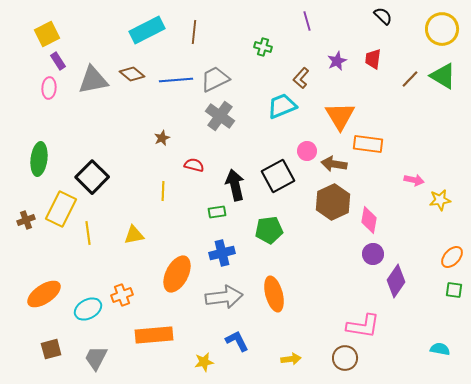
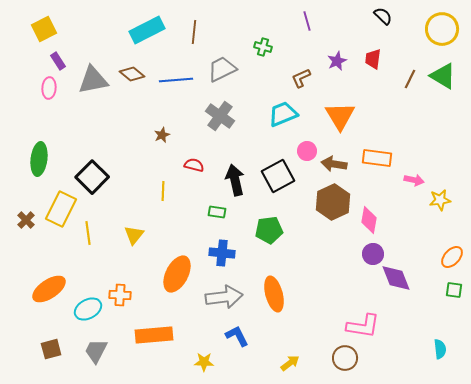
yellow square at (47, 34): moved 3 px left, 5 px up
brown L-shape at (301, 78): rotated 25 degrees clockwise
gray trapezoid at (215, 79): moved 7 px right, 10 px up
brown line at (410, 79): rotated 18 degrees counterclockwise
cyan trapezoid at (282, 106): moved 1 px right, 8 px down
brown star at (162, 138): moved 3 px up
orange rectangle at (368, 144): moved 9 px right, 14 px down
black arrow at (235, 185): moved 5 px up
green rectangle at (217, 212): rotated 18 degrees clockwise
brown cross at (26, 220): rotated 24 degrees counterclockwise
yellow triangle at (134, 235): rotated 40 degrees counterclockwise
blue cross at (222, 253): rotated 20 degrees clockwise
purple diamond at (396, 281): moved 3 px up; rotated 56 degrees counterclockwise
orange ellipse at (44, 294): moved 5 px right, 5 px up
orange cross at (122, 295): moved 2 px left; rotated 25 degrees clockwise
blue L-shape at (237, 341): moved 5 px up
cyan semicircle at (440, 349): rotated 72 degrees clockwise
gray trapezoid at (96, 358): moved 7 px up
yellow arrow at (291, 359): moved 1 px left, 4 px down; rotated 30 degrees counterclockwise
yellow star at (204, 362): rotated 12 degrees clockwise
